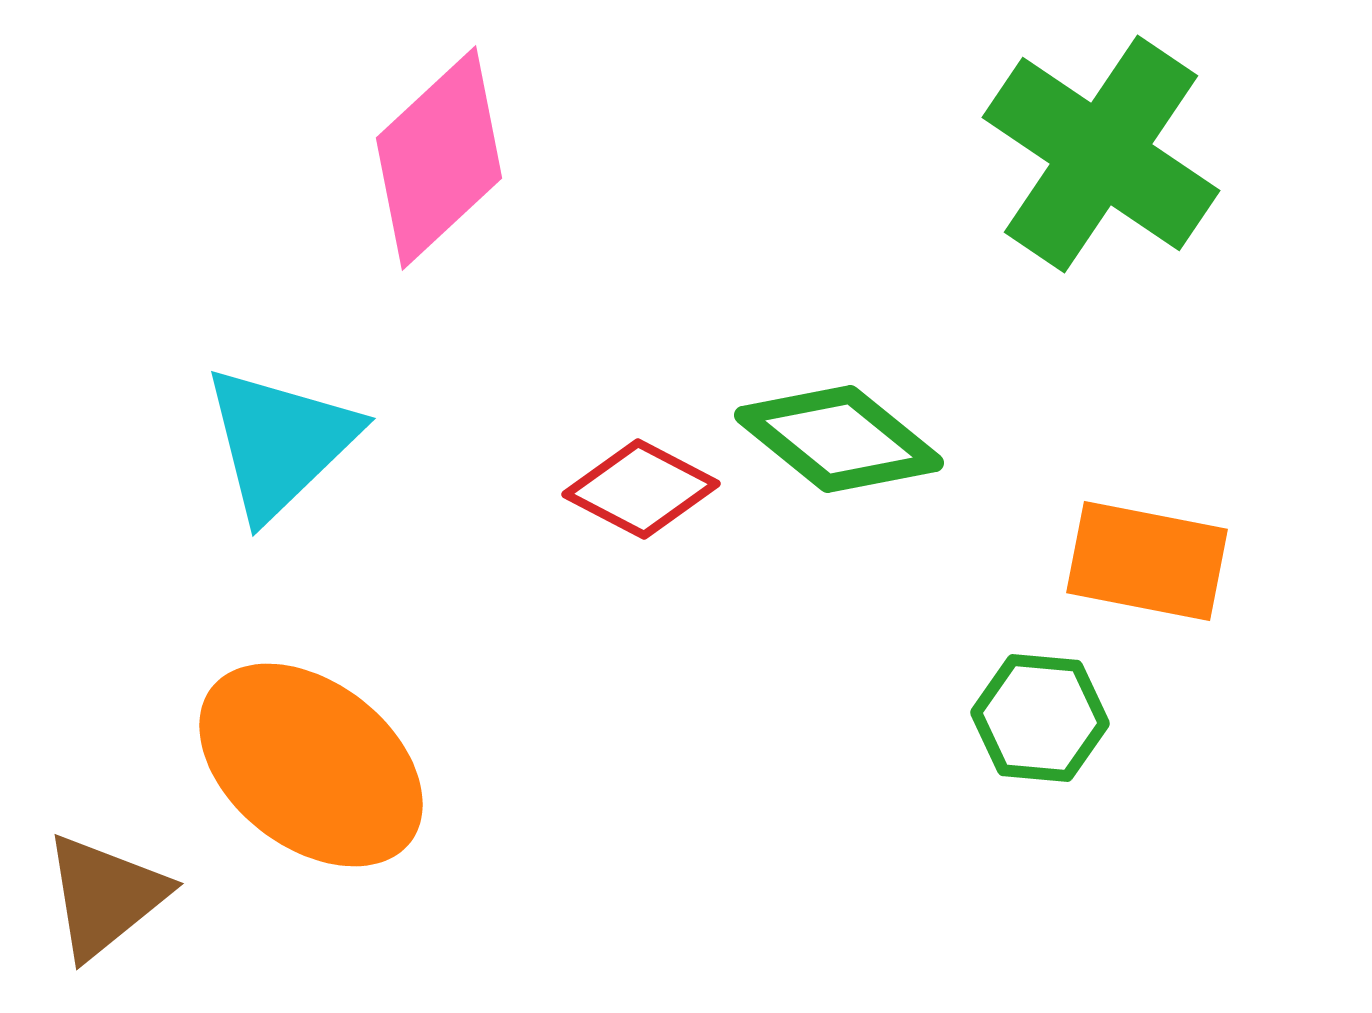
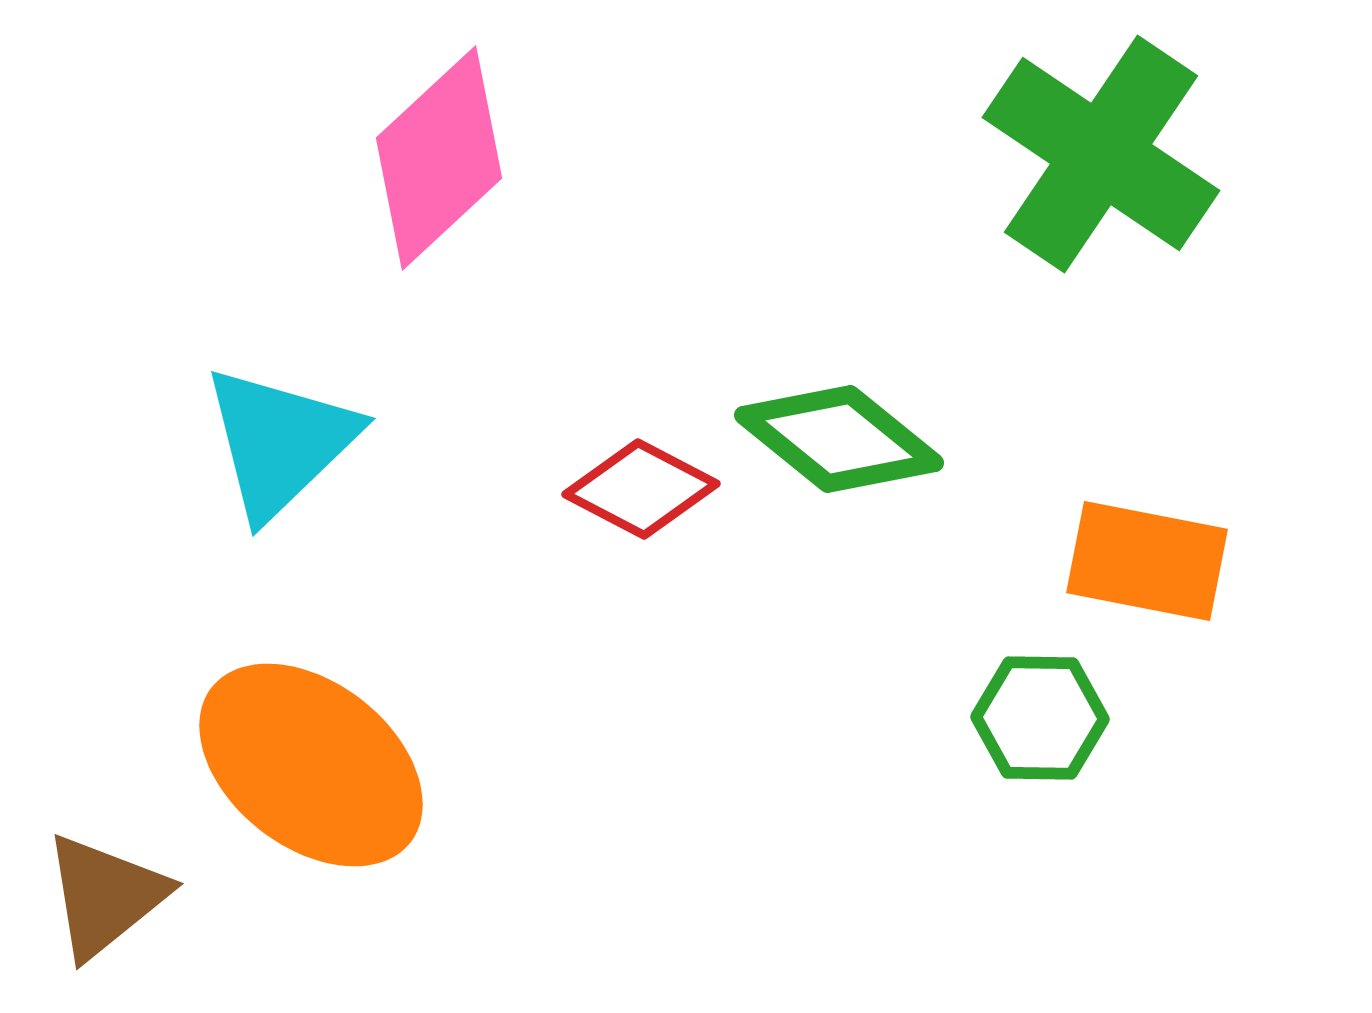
green hexagon: rotated 4 degrees counterclockwise
